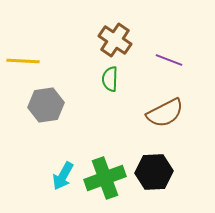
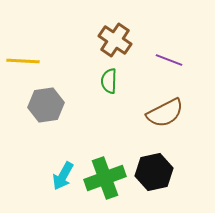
green semicircle: moved 1 px left, 2 px down
black hexagon: rotated 9 degrees counterclockwise
